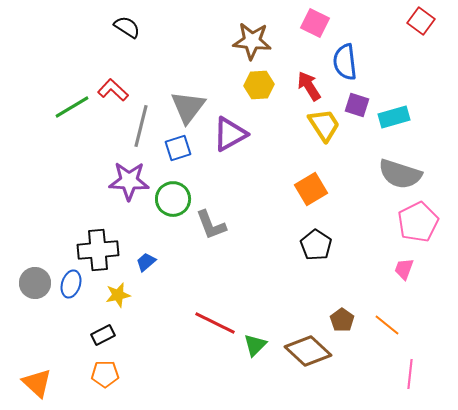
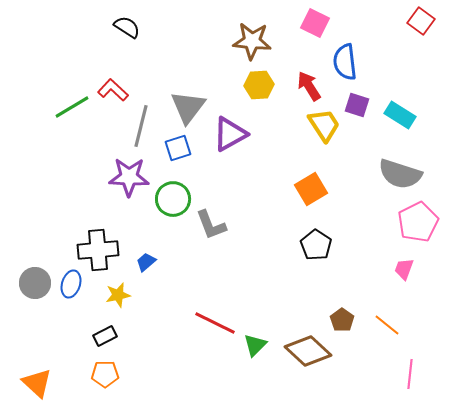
cyan rectangle: moved 6 px right, 2 px up; rotated 48 degrees clockwise
purple star: moved 4 px up
black rectangle: moved 2 px right, 1 px down
